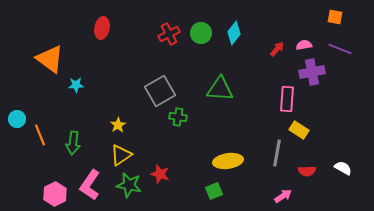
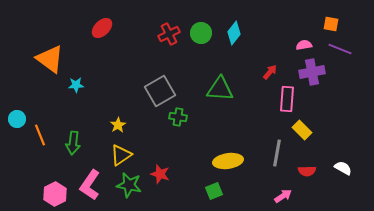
orange square: moved 4 px left, 7 px down
red ellipse: rotated 35 degrees clockwise
red arrow: moved 7 px left, 23 px down
yellow rectangle: moved 3 px right; rotated 12 degrees clockwise
